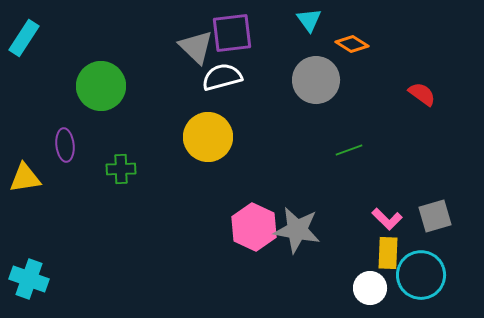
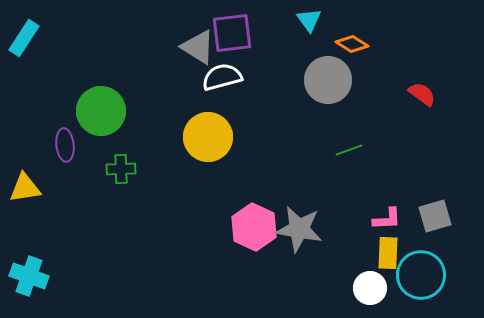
gray triangle: moved 2 px right; rotated 12 degrees counterclockwise
gray circle: moved 12 px right
green circle: moved 25 px down
yellow triangle: moved 10 px down
pink L-shape: rotated 48 degrees counterclockwise
gray star: moved 2 px right, 1 px up
cyan cross: moved 3 px up
